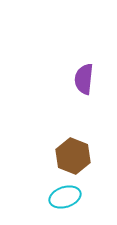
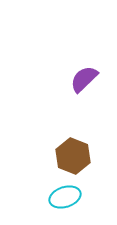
purple semicircle: rotated 40 degrees clockwise
